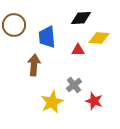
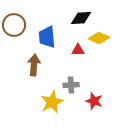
yellow diamond: rotated 20 degrees clockwise
gray cross: moved 3 px left; rotated 35 degrees clockwise
